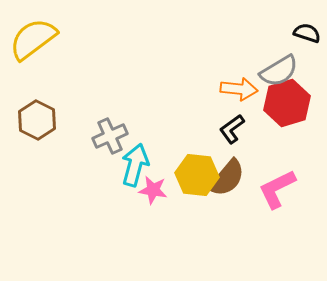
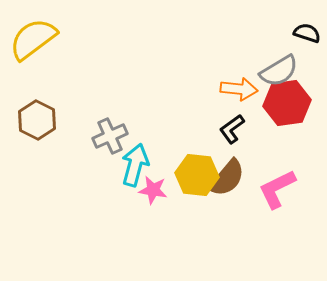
red hexagon: rotated 9 degrees clockwise
